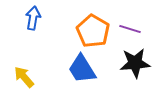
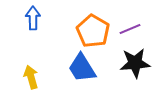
blue arrow: rotated 10 degrees counterclockwise
purple line: rotated 40 degrees counterclockwise
blue trapezoid: moved 1 px up
yellow arrow: moved 7 px right; rotated 25 degrees clockwise
